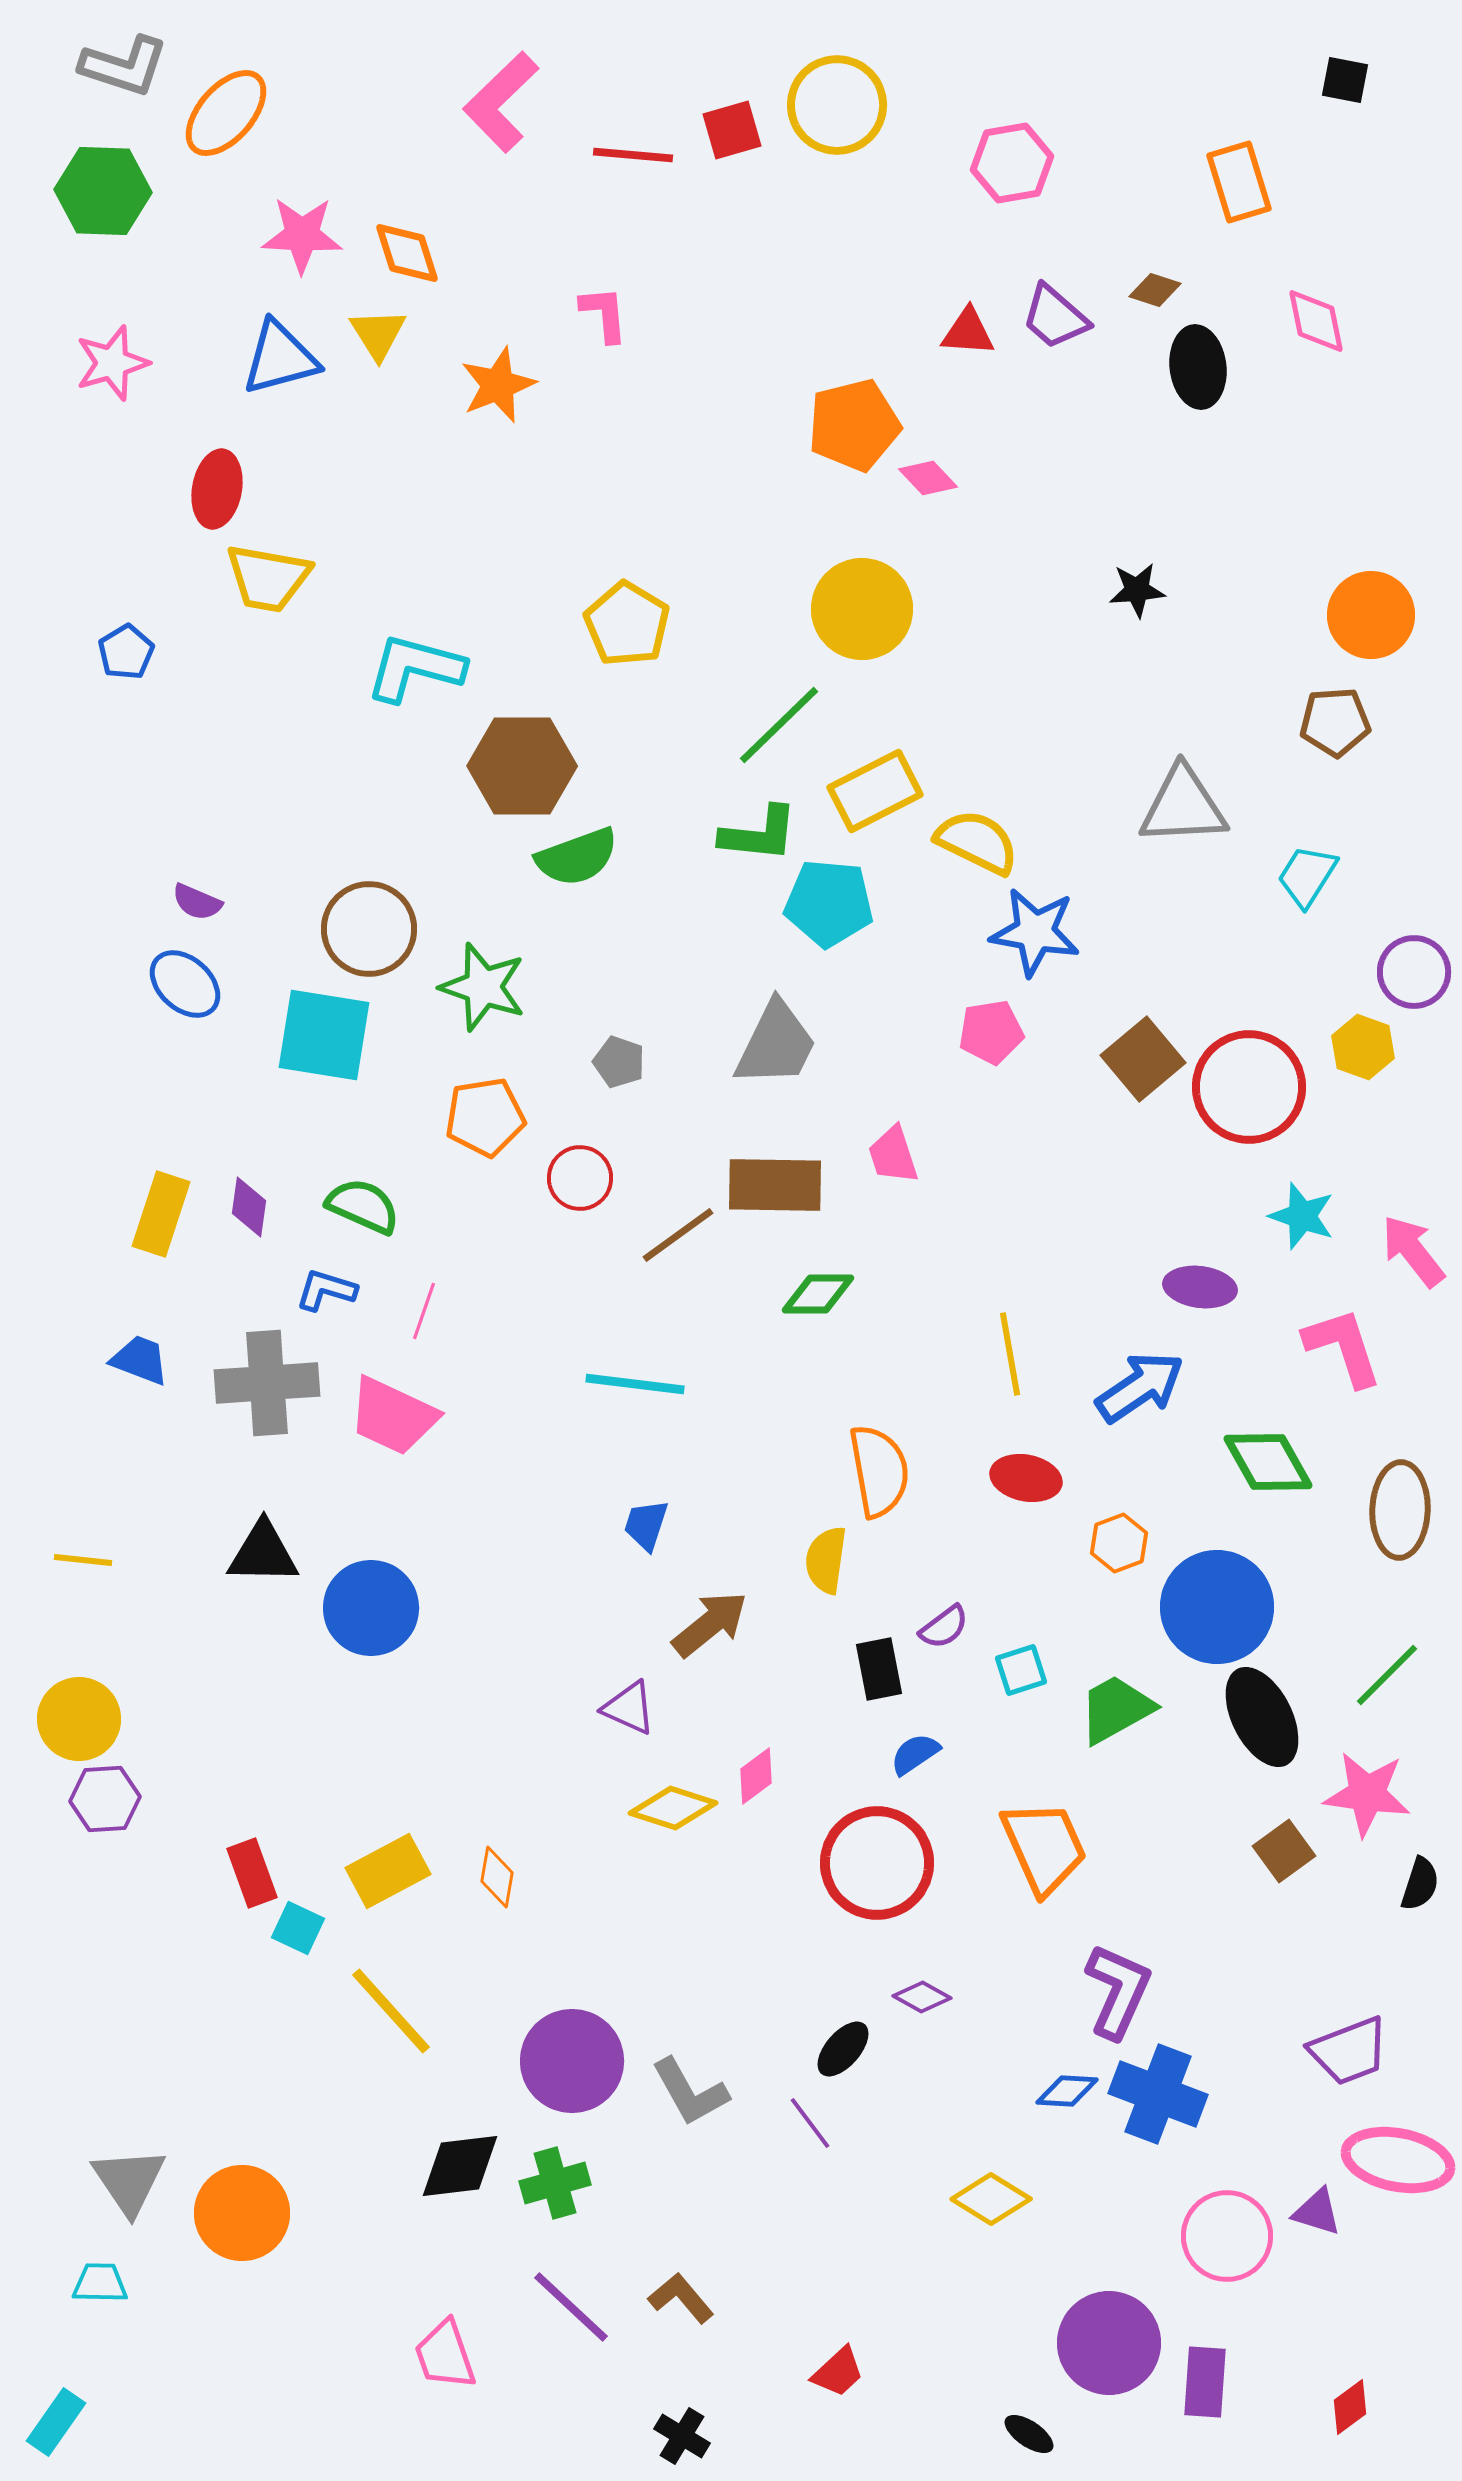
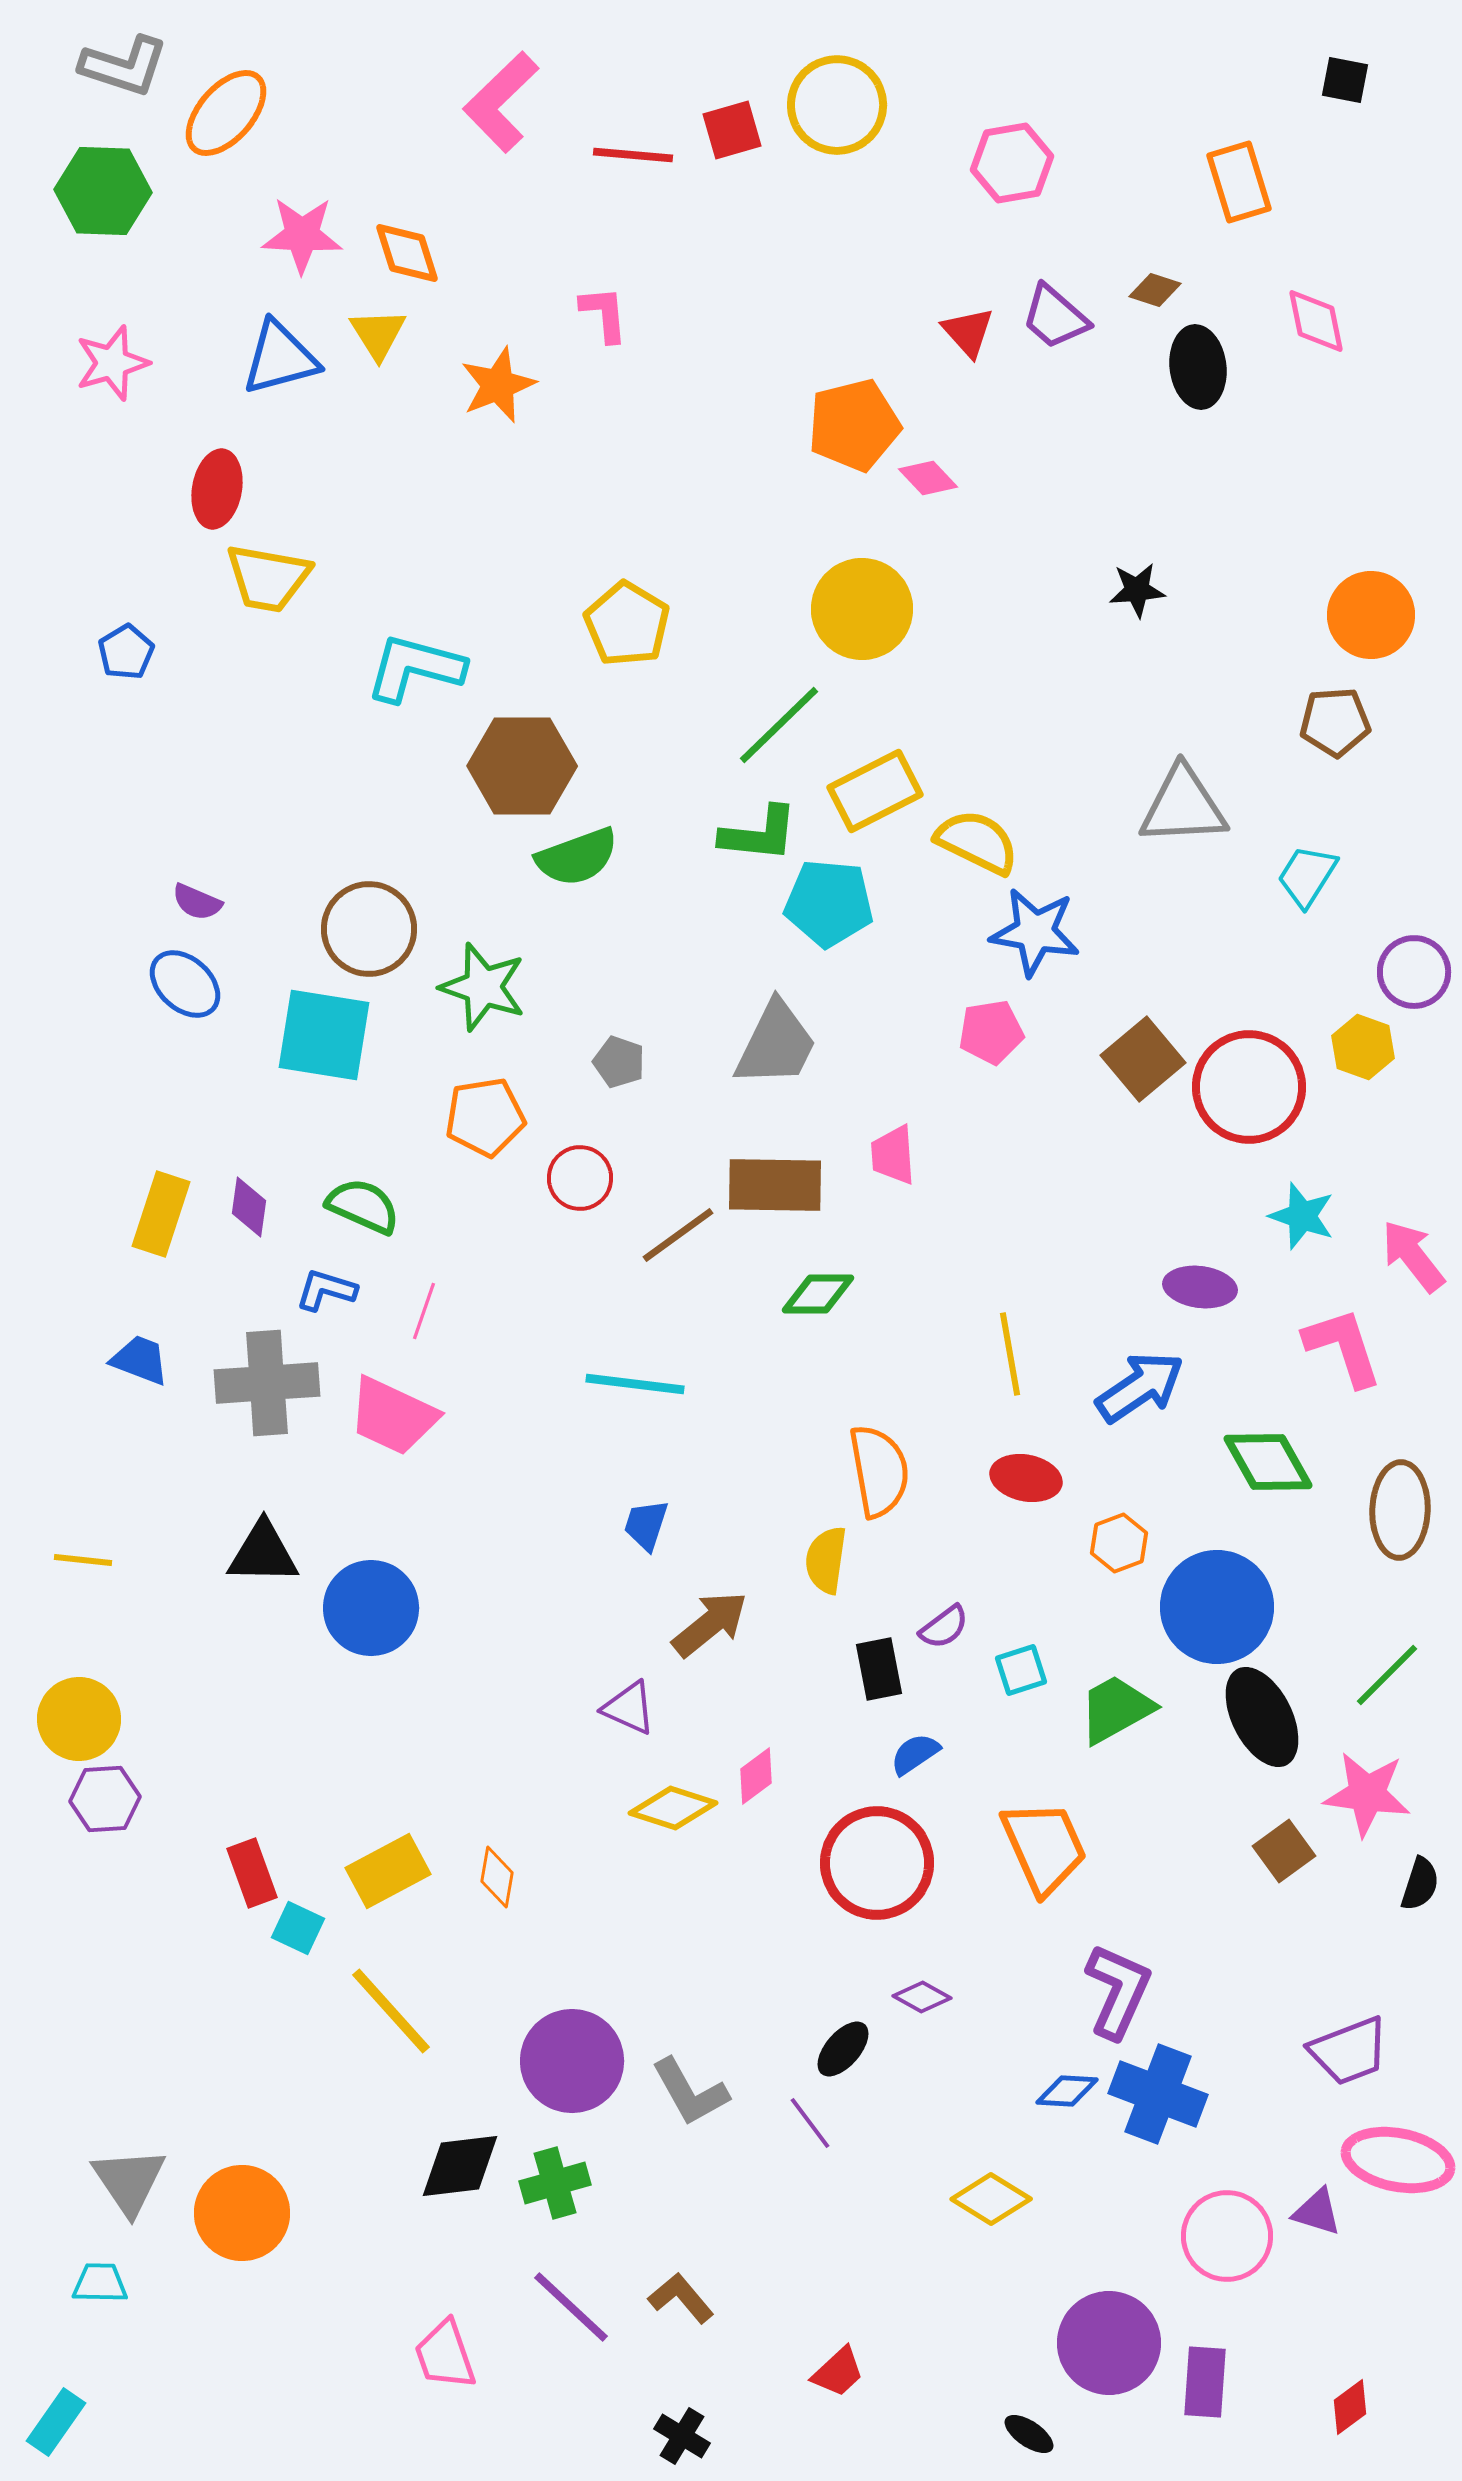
red triangle at (968, 332): rotated 44 degrees clockwise
pink trapezoid at (893, 1155): rotated 14 degrees clockwise
pink arrow at (1413, 1251): moved 5 px down
